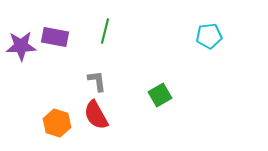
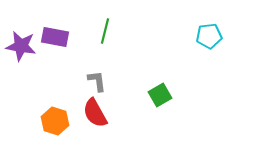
purple star: rotated 12 degrees clockwise
red semicircle: moved 1 px left, 2 px up
orange hexagon: moved 2 px left, 2 px up
